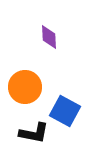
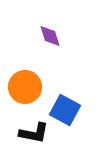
purple diamond: moved 1 px right, 1 px up; rotated 15 degrees counterclockwise
blue square: moved 1 px up
